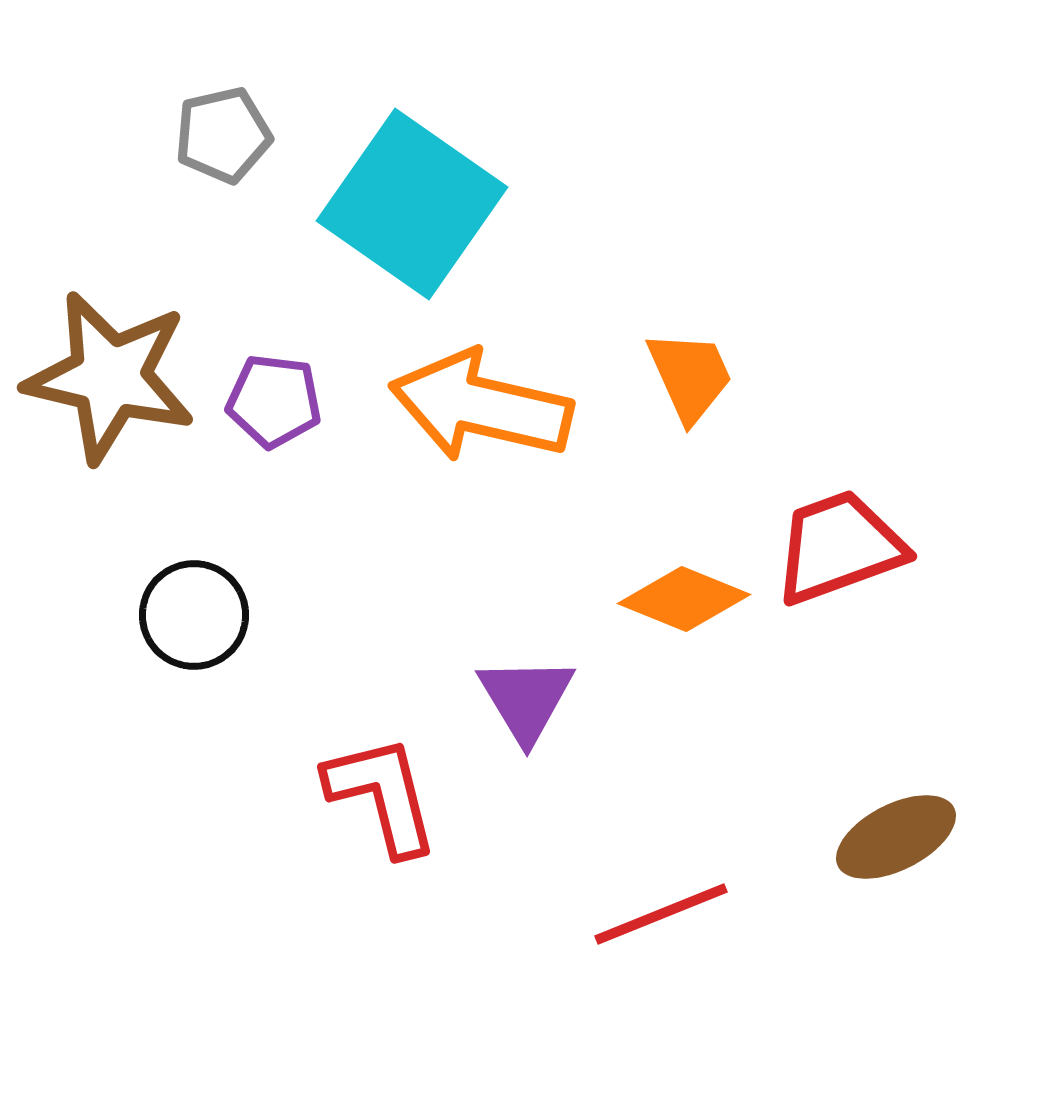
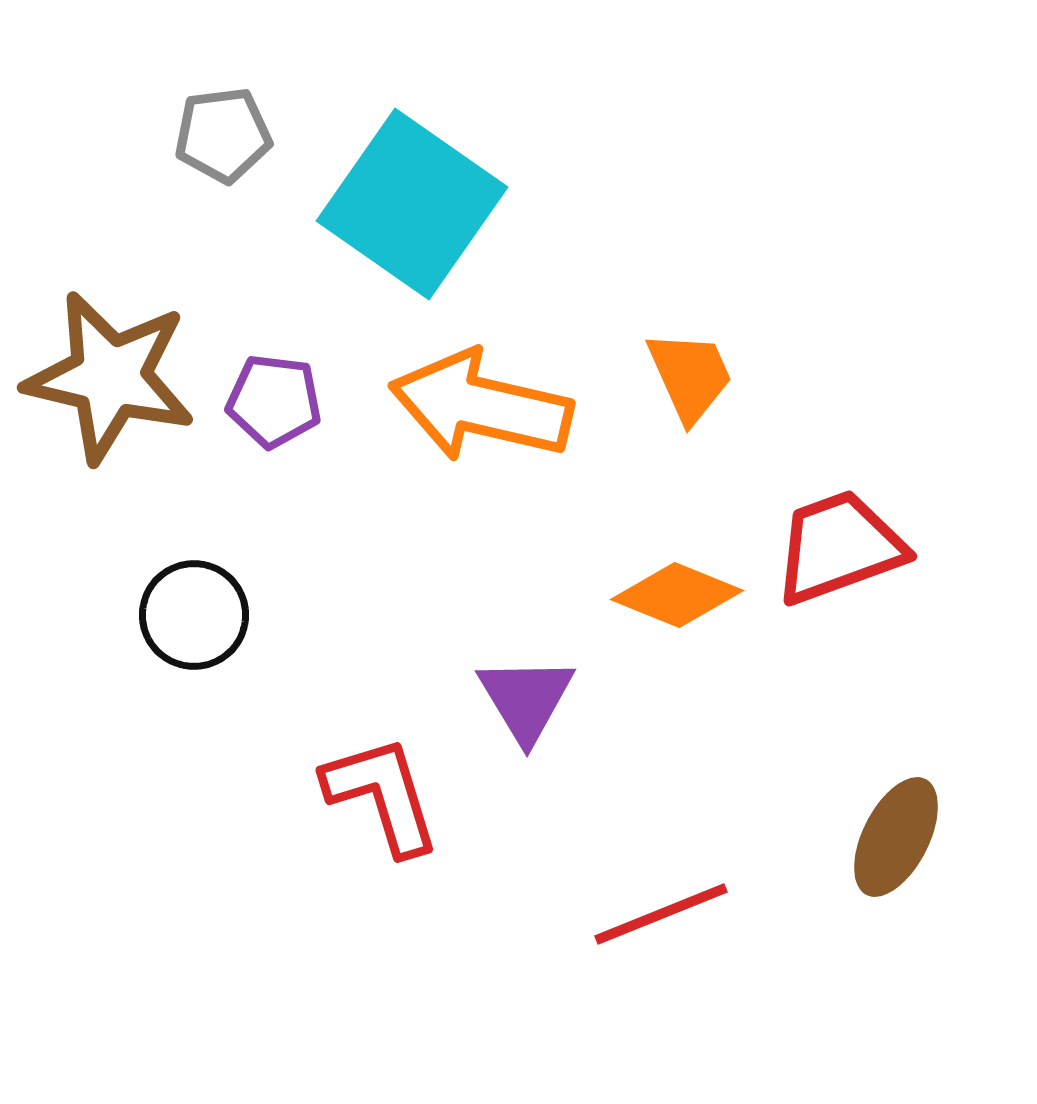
gray pentagon: rotated 6 degrees clockwise
orange diamond: moved 7 px left, 4 px up
red L-shape: rotated 3 degrees counterclockwise
brown ellipse: rotated 36 degrees counterclockwise
